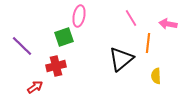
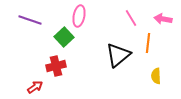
pink arrow: moved 5 px left, 5 px up
green square: rotated 24 degrees counterclockwise
purple line: moved 8 px right, 26 px up; rotated 25 degrees counterclockwise
black triangle: moved 3 px left, 4 px up
